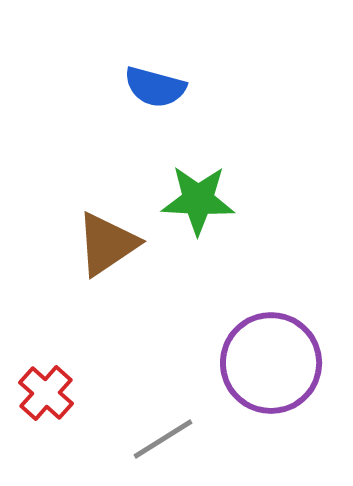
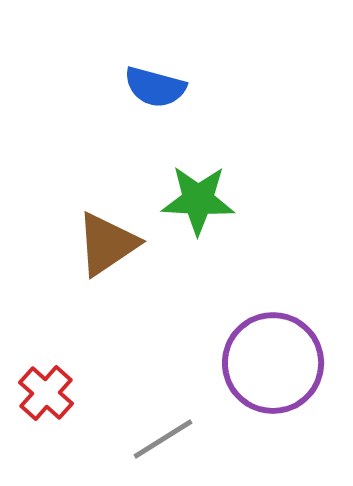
purple circle: moved 2 px right
